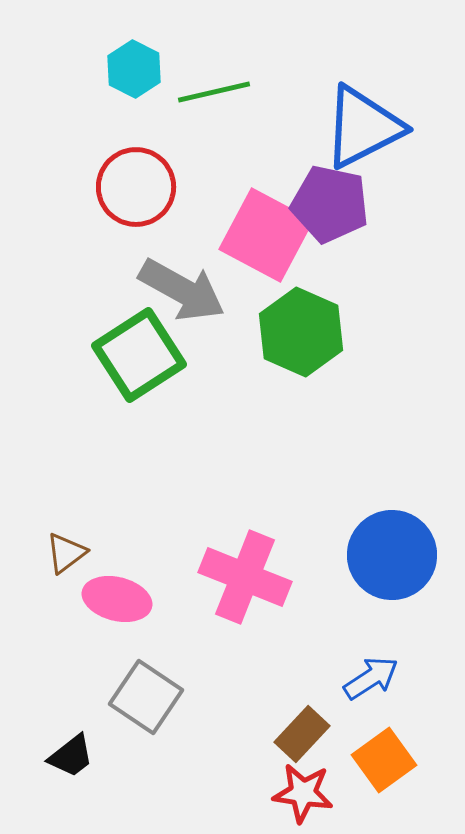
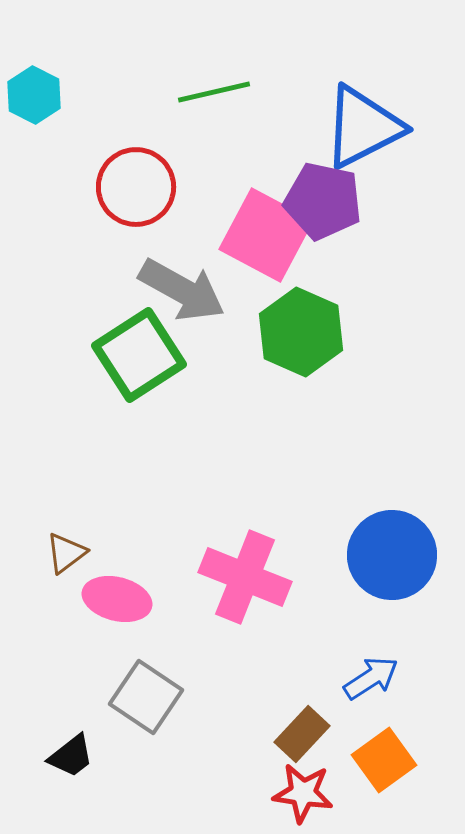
cyan hexagon: moved 100 px left, 26 px down
purple pentagon: moved 7 px left, 3 px up
